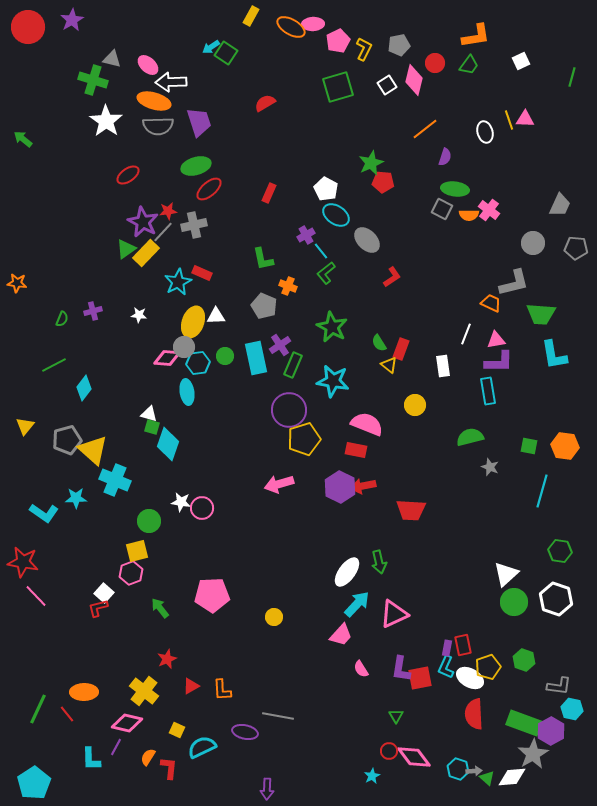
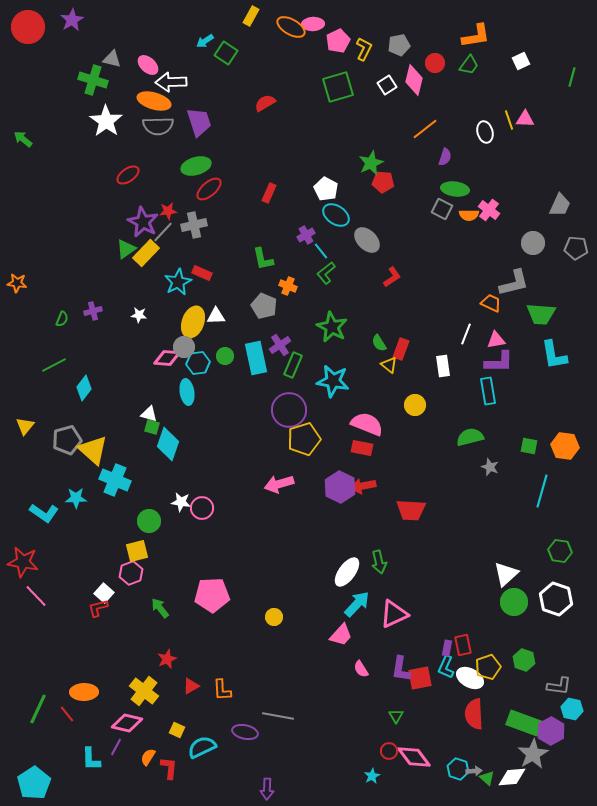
cyan arrow at (211, 47): moved 6 px left, 6 px up
red rectangle at (356, 450): moved 6 px right, 2 px up
